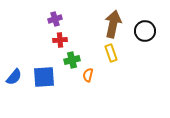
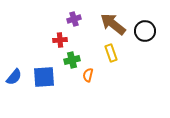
purple cross: moved 19 px right
brown arrow: rotated 64 degrees counterclockwise
